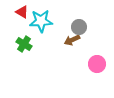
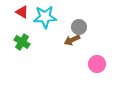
cyan star: moved 4 px right, 4 px up
green cross: moved 2 px left, 2 px up
